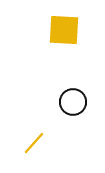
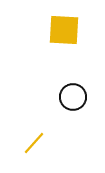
black circle: moved 5 px up
